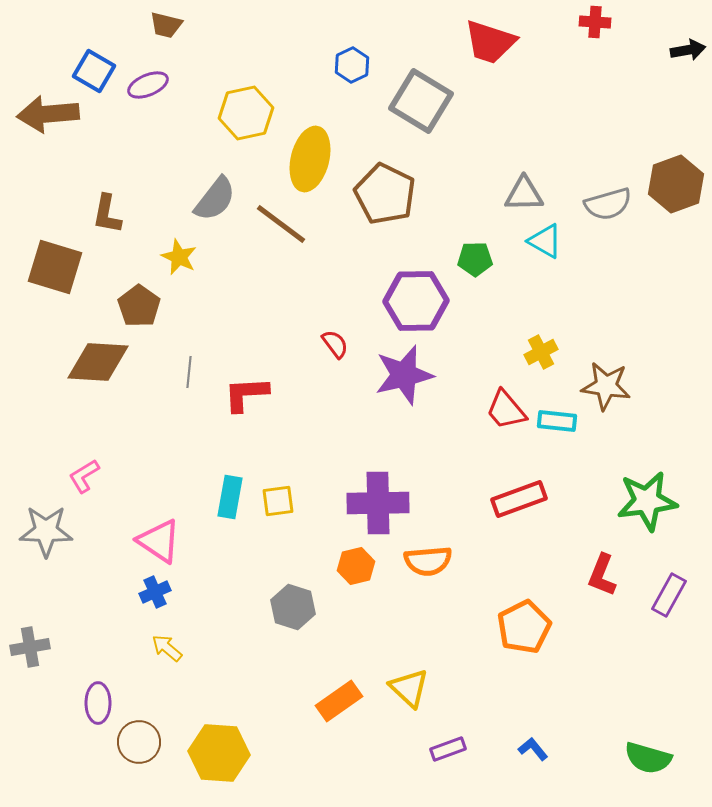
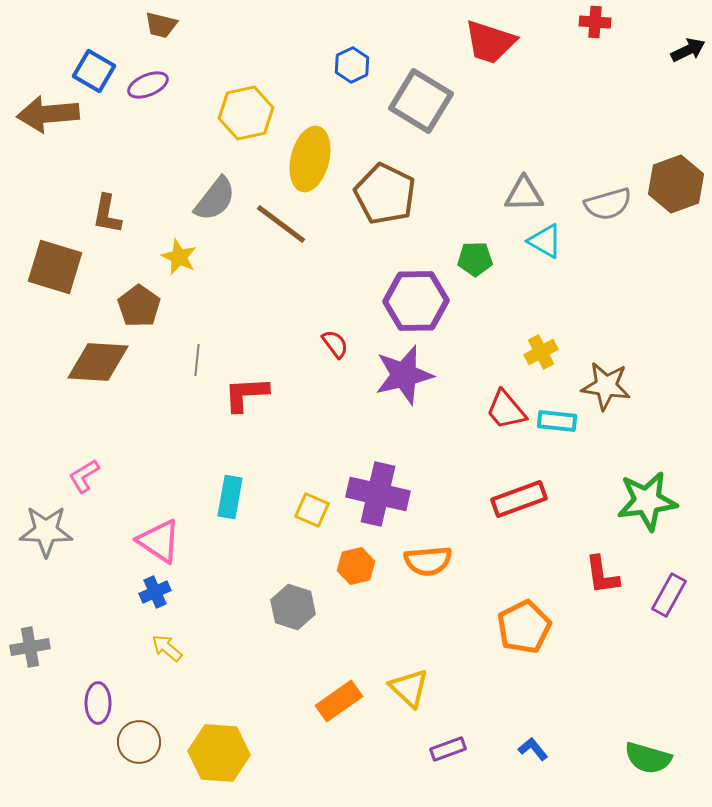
brown trapezoid at (166, 25): moved 5 px left
black arrow at (688, 50): rotated 16 degrees counterclockwise
gray line at (189, 372): moved 8 px right, 12 px up
yellow square at (278, 501): moved 34 px right, 9 px down; rotated 32 degrees clockwise
purple cross at (378, 503): moved 9 px up; rotated 14 degrees clockwise
red L-shape at (602, 575): rotated 30 degrees counterclockwise
